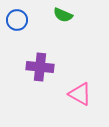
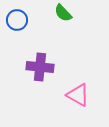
green semicircle: moved 2 px up; rotated 24 degrees clockwise
pink triangle: moved 2 px left, 1 px down
